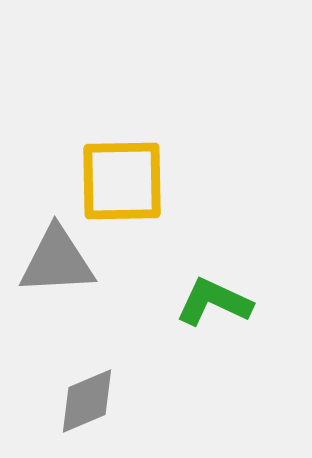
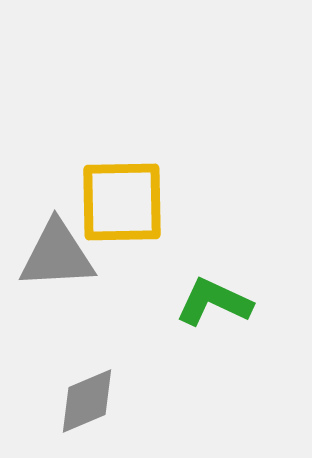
yellow square: moved 21 px down
gray triangle: moved 6 px up
